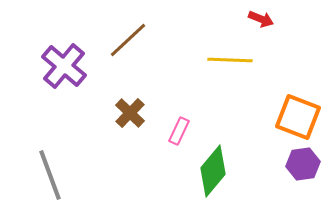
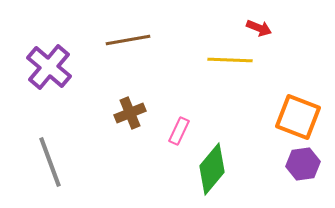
red arrow: moved 2 px left, 9 px down
brown line: rotated 33 degrees clockwise
purple cross: moved 15 px left, 1 px down
brown cross: rotated 24 degrees clockwise
green diamond: moved 1 px left, 2 px up
gray line: moved 13 px up
